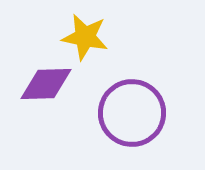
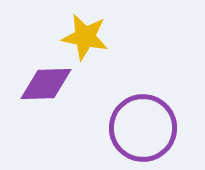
purple circle: moved 11 px right, 15 px down
